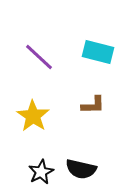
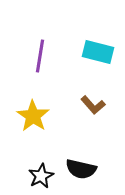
purple line: moved 1 px right, 1 px up; rotated 56 degrees clockwise
brown L-shape: rotated 50 degrees clockwise
black star: moved 4 px down
